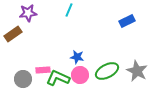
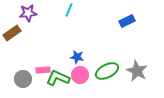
brown rectangle: moved 1 px left, 1 px up
